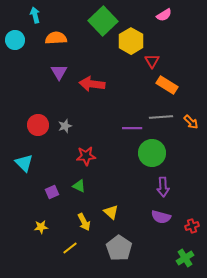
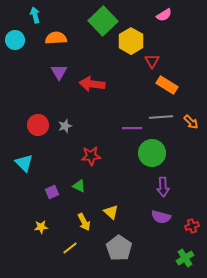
red star: moved 5 px right
